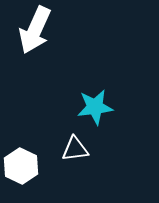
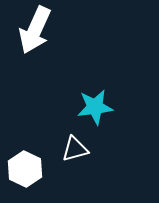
white triangle: rotated 8 degrees counterclockwise
white hexagon: moved 4 px right, 3 px down
